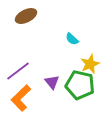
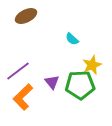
yellow star: moved 2 px right, 1 px down
green pentagon: rotated 16 degrees counterclockwise
orange L-shape: moved 2 px right, 1 px up
